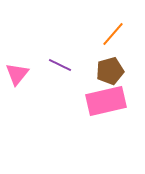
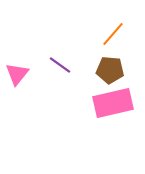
purple line: rotated 10 degrees clockwise
brown pentagon: moved 1 px up; rotated 20 degrees clockwise
pink rectangle: moved 7 px right, 2 px down
